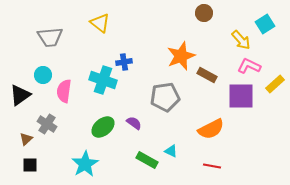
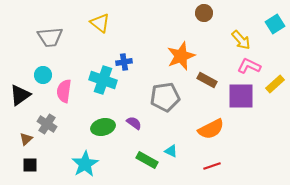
cyan square: moved 10 px right
brown rectangle: moved 5 px down
green ellipse: rotated 25 degrees clockwise
red line: rotated 30 degrees counterclockwise
